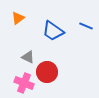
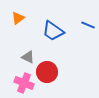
blue line: moved 2 px right, 1 px up
